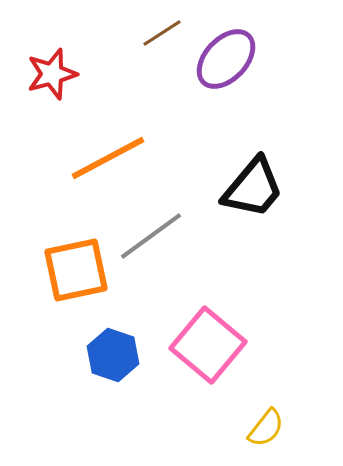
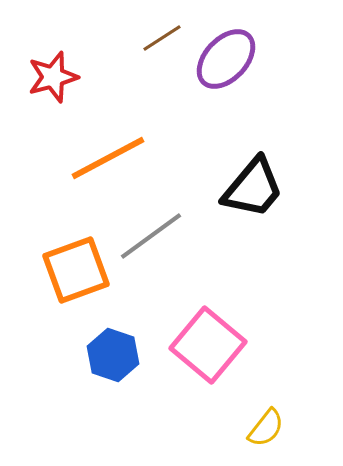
brown line: moved 5 px down
red star: moved 1 px right, 3 px down
orange square: rotated 8 degrees counterclockwise
